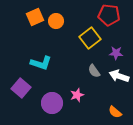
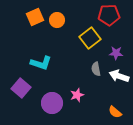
red pentagon: rotated 10 degrees counterclockwise
orange circle: moved 1 px right, 1 px up
gray semicircle: moved 2 px right, 2 px up; rotated 24 degrees clockwise
